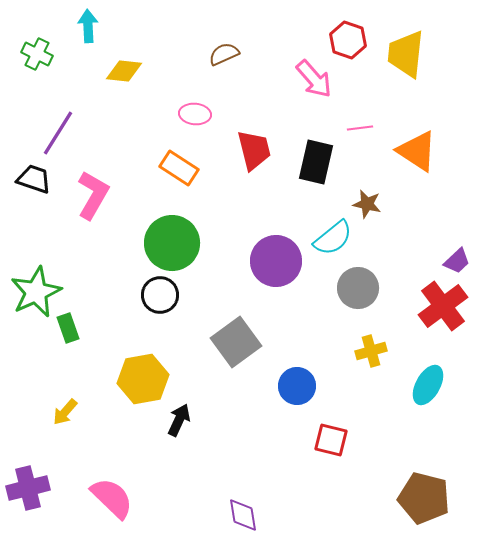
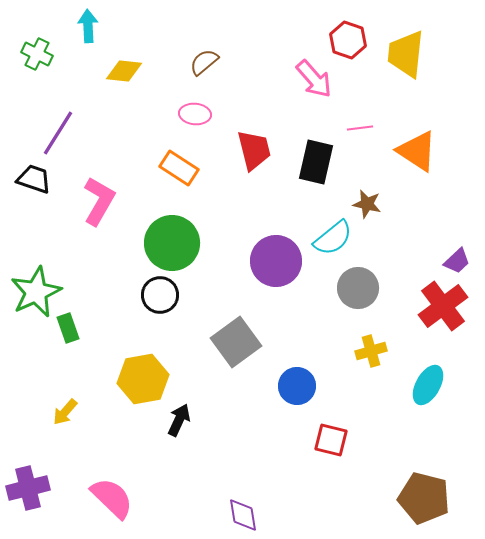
brown semicircle: moved 20 px left, 8 px down; rotated 16 degrees counterclockwise
pink L-shape: moved 6 px right, 6 px down
